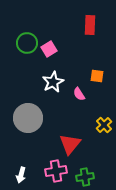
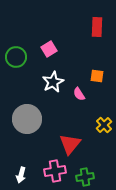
red rectangle: moved 7 px right, 2 px down
green circle: moved 11 px left, 14 px down
gray circle: moved 1 px left, 1 px down
pink cross: moved 1 px left
